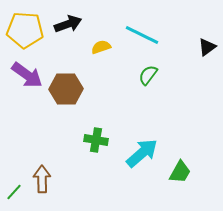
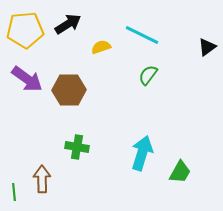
black arrow: rotated 12 degrees counterclockwise
yellow pentagon: rotated 9 degrees counterclockwise
purple arrow: moved 4 px down
brown hexagon: moved 3 px right, 1 px down
green cross: moved 19 px left, 7 px down
cyan arrow: rotated 32 degrees counterclockwise
green line: rotated 48 degrees counterclockwise
